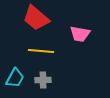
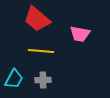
red trapezoid: moved 1 px right, 1 px down
cyan trapezoid: moved 1 px left, 1 px down
